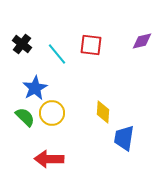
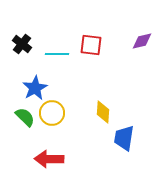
cyan line: rotated 50 degrees counterclockwise
